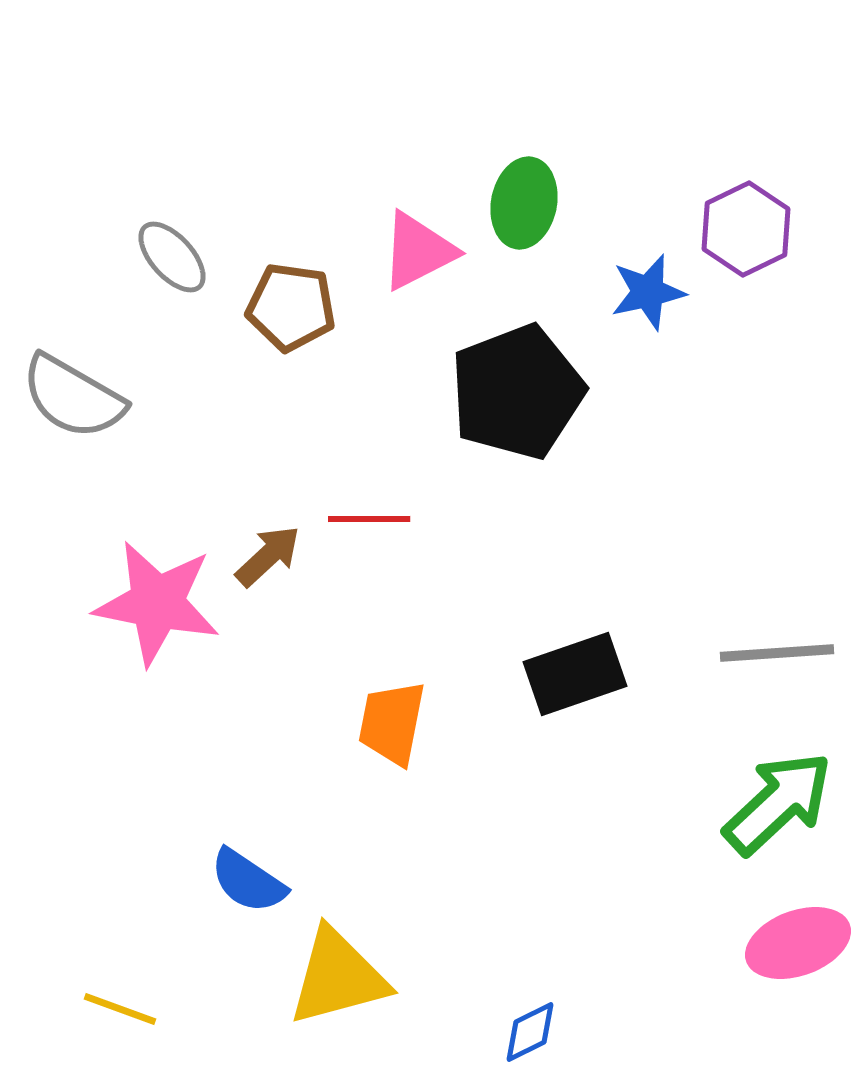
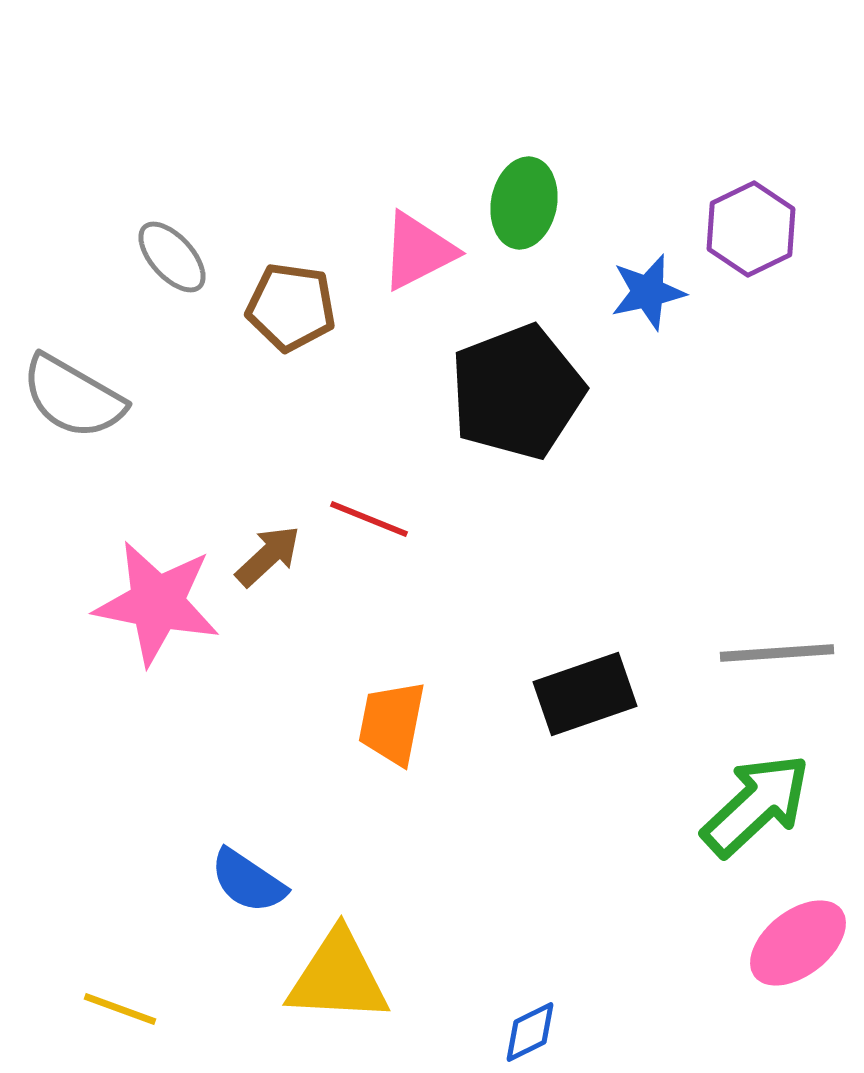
purple hexagon: moved 5 px right
red line: rotated 22 degrees clockwise
black rectangle: moved 10 px right, 20 px down
green arrow: moved 22 px left, 2 px down
pink ellipse: rotated 18 degrees counterclockwise
yellow triangle: rotated 18 degrees clockwise
